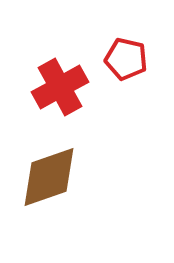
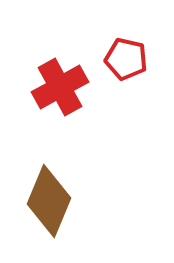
brown diamond: moved 24 px down; rotated 48 degrees counterclockwise
